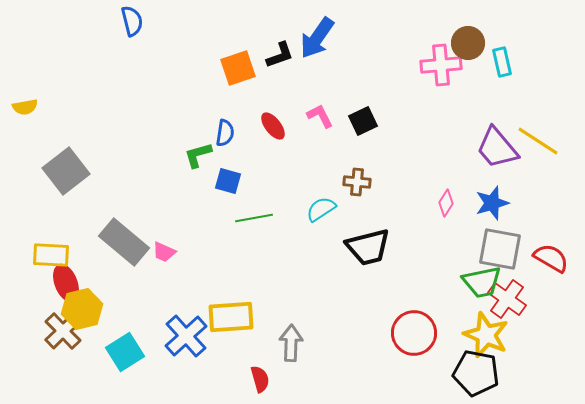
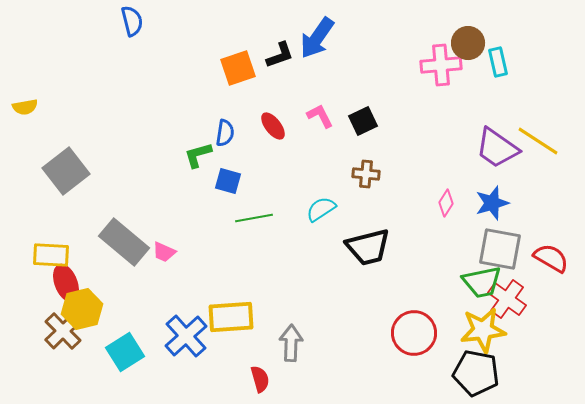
cyan rectangle at (502, 62): moved 4 px left
purple trapezoid at (497, 148): rotated 15 degrees counterclockwise
brown cross at (357, 182): moved 9 px right, 8 px up
yellow star at (486, 335): moved 3 px left, 5 px up; rotated 30 degrees counterclockwise
